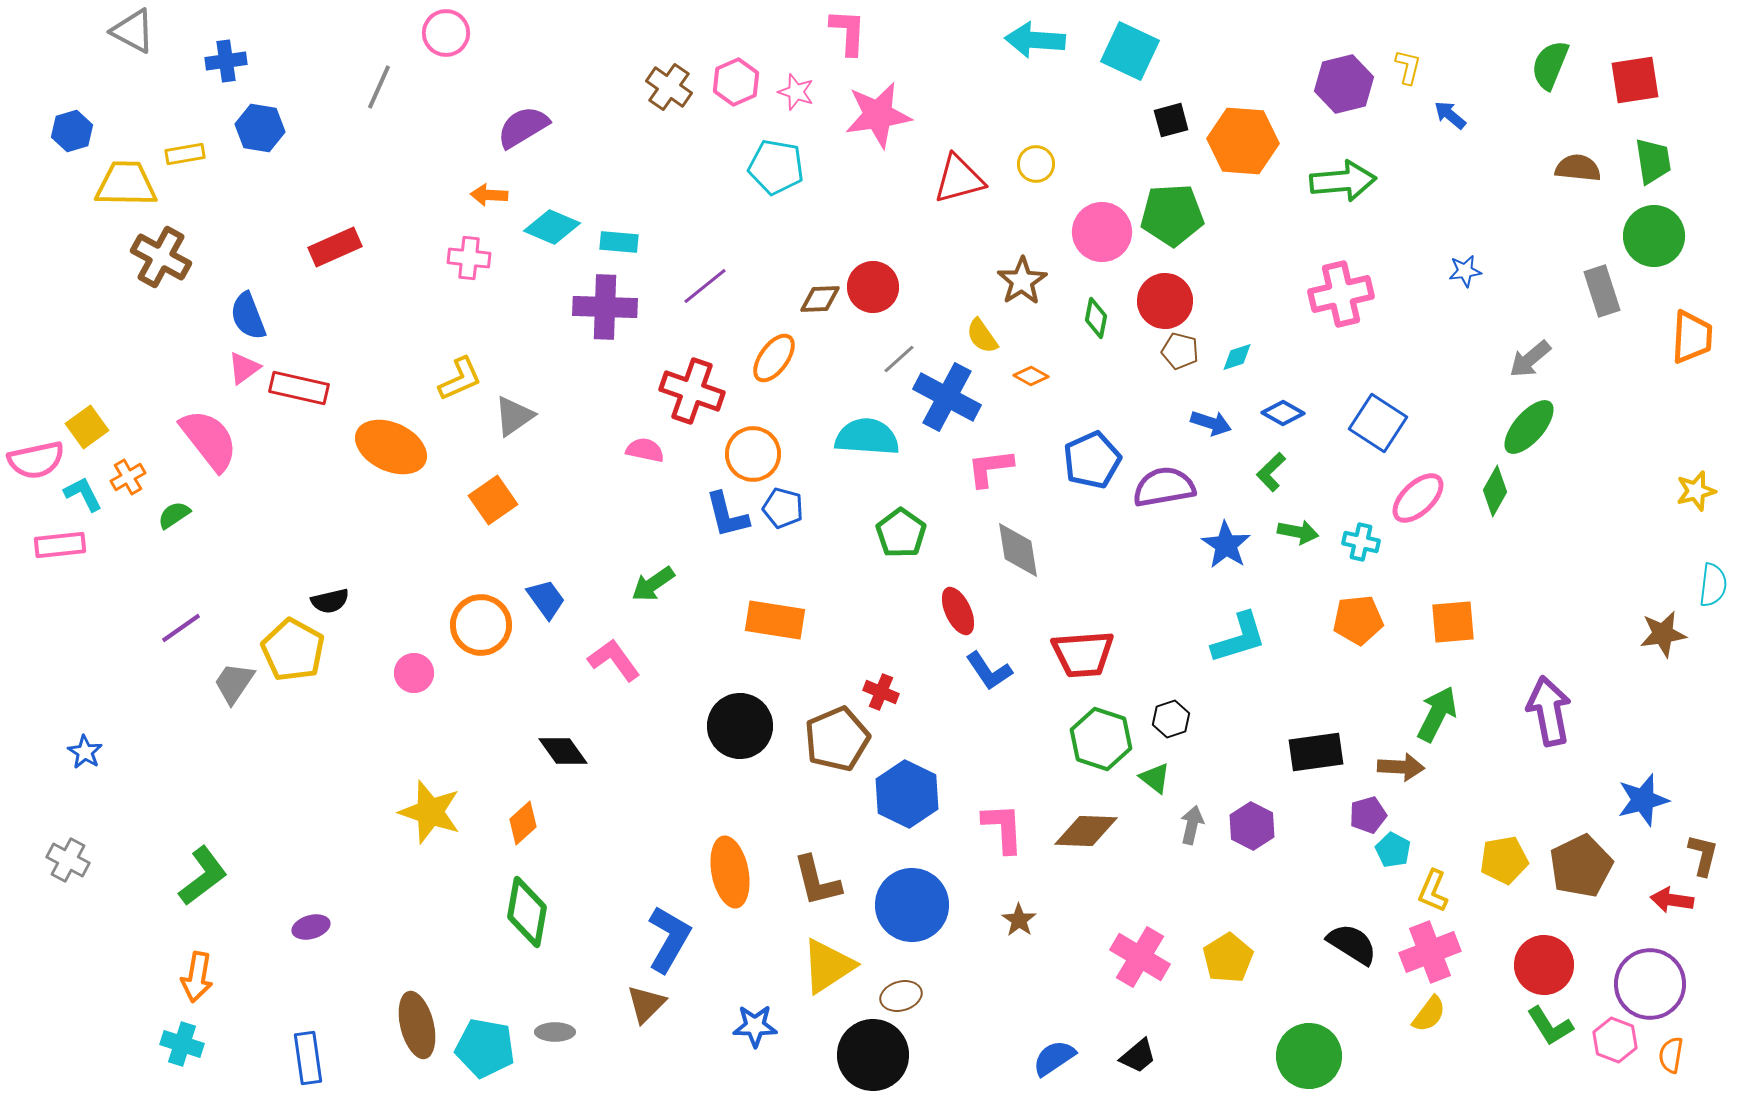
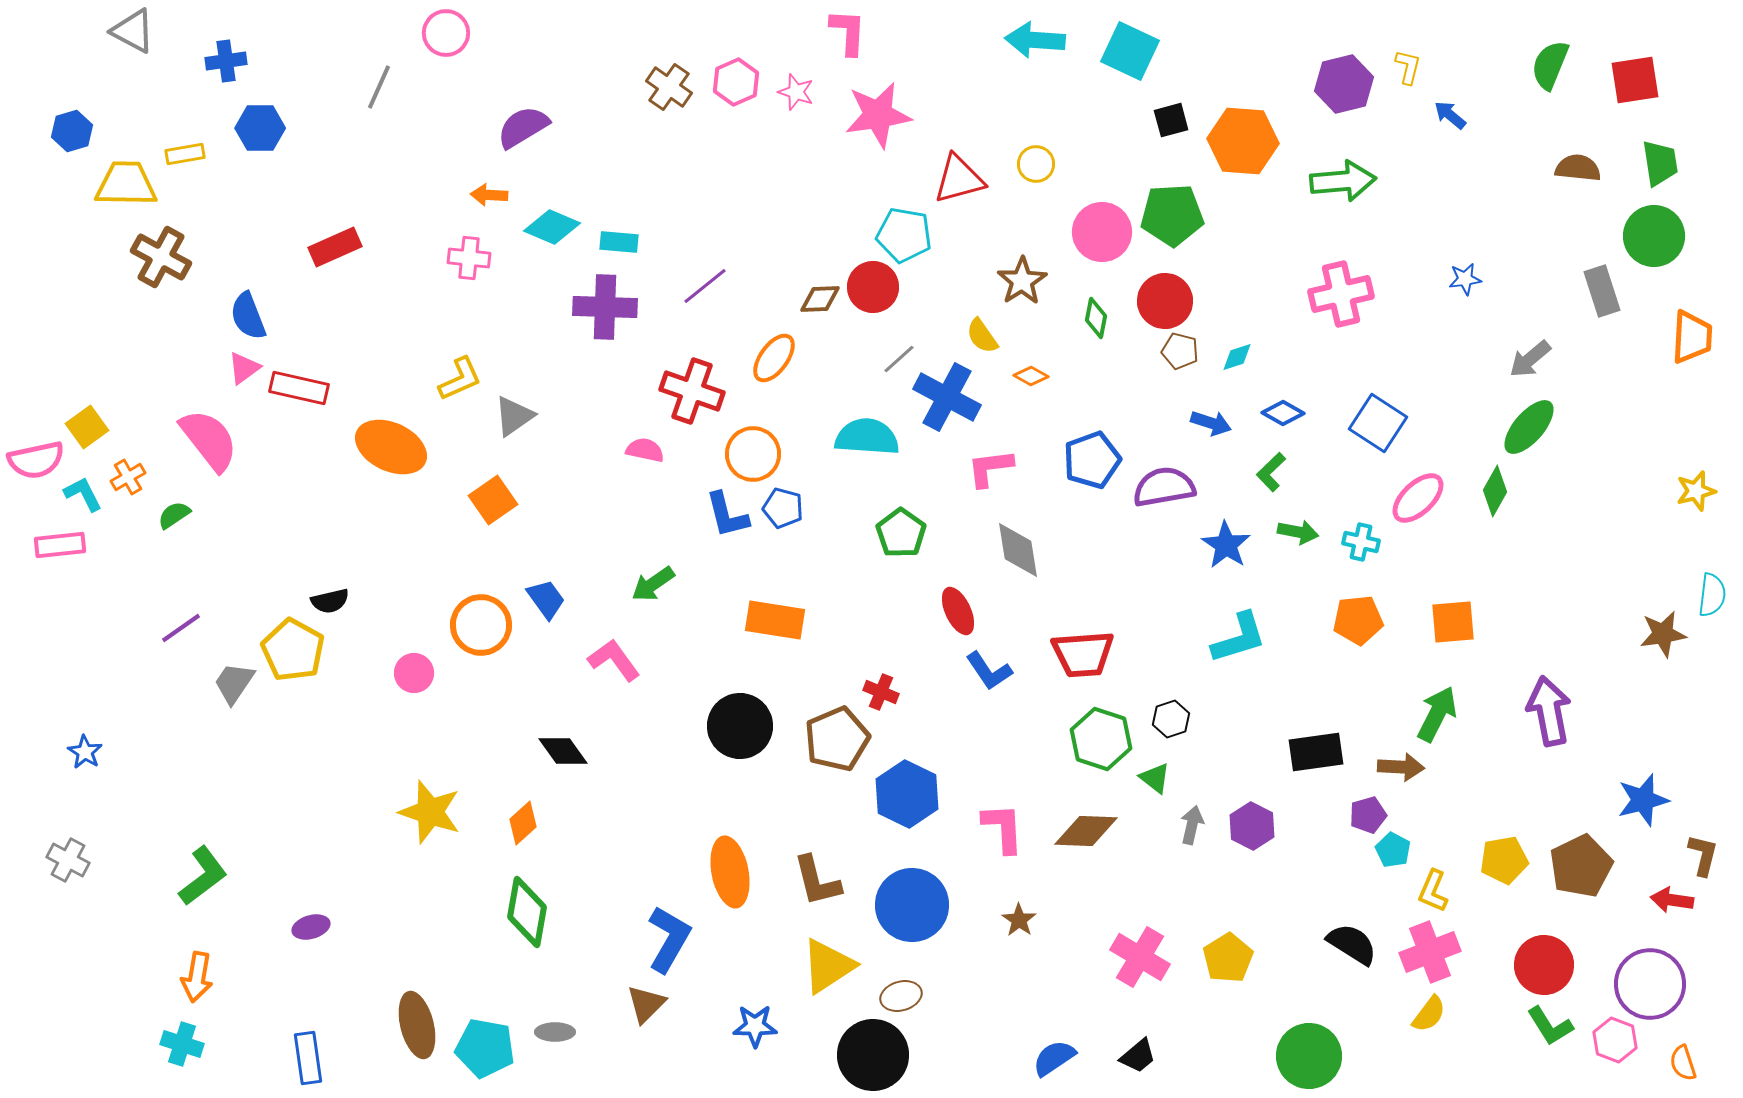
blue hexagon at (260, 128): rotated 9 degrees counterclockwise
green trapezoid at (1653, 161): moved 7 px right, 2 px down
cyan pentagon at (776, 167): moved 128 px right, 68 px down
blue star at (1465, 271): moved 8 px down
blue pentagon at (1092, 460): rotated 4 degrees clockwise
cyan semicircle at (1713, 585): moved 1 px left, 10 px down
orange semicircle at (1671, 1055): moved 12 px right, 8 px down; rotated 27 degrees counterclockwise
